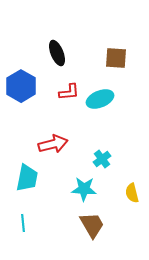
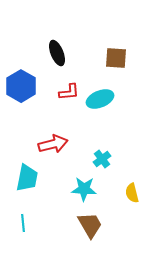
brown trapezoid: moved 2 px left
